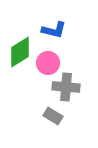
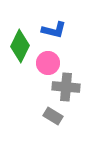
green diamond: moved 6 px up; rotated 32 degrees counterclockwise
